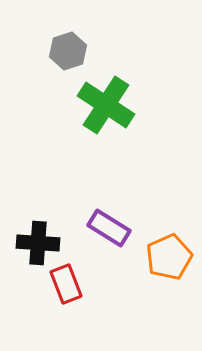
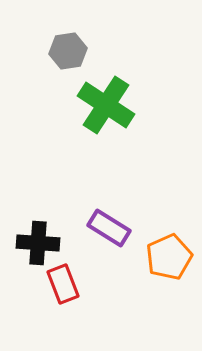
gray hexagon: rotated 9 degrees clockwise
red rectangle: moved 3 px left
